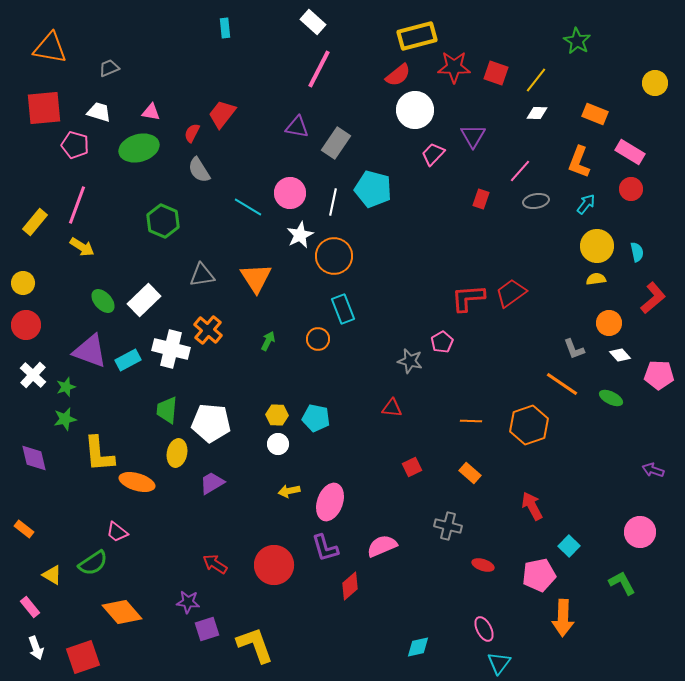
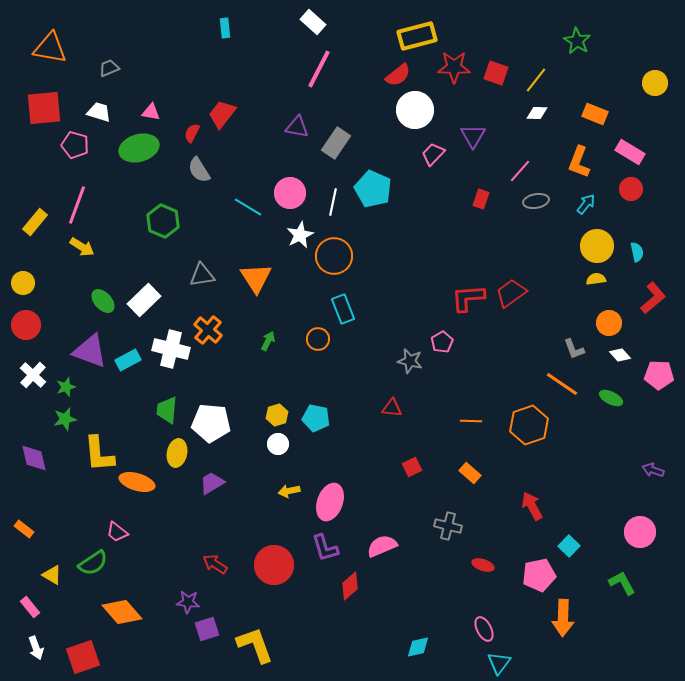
cyan pentagon at (373, 189): rotated 9 degrees clockwise
yellow hexagon at (277, 415): rotated 20 degrees counterclockwise
